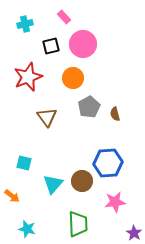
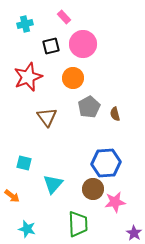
blue hexagon: moved 2 px left
brown circle: moved 11 px right, 8 px down
